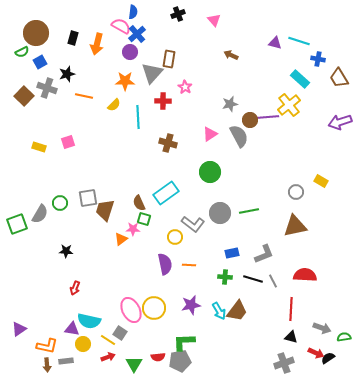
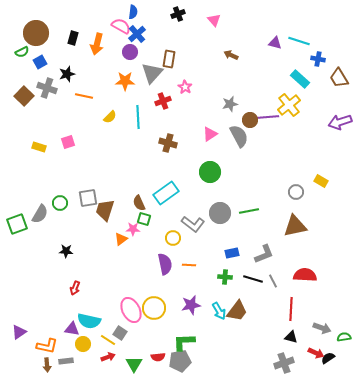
red cross at (163, 101): rotated 21 degrees counterclockwise
yellow semicircle at (114, 105): moved 4 px left, 12 px down
yellow circle at (175, 237): moved 2 px left, 1 px down
purple triangle at (19, 329): moved 3 px down
